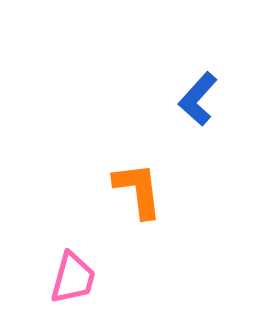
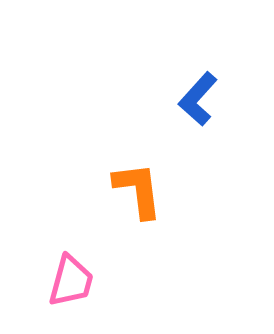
pink trapezoid: moved 2 px left, 3 px down
